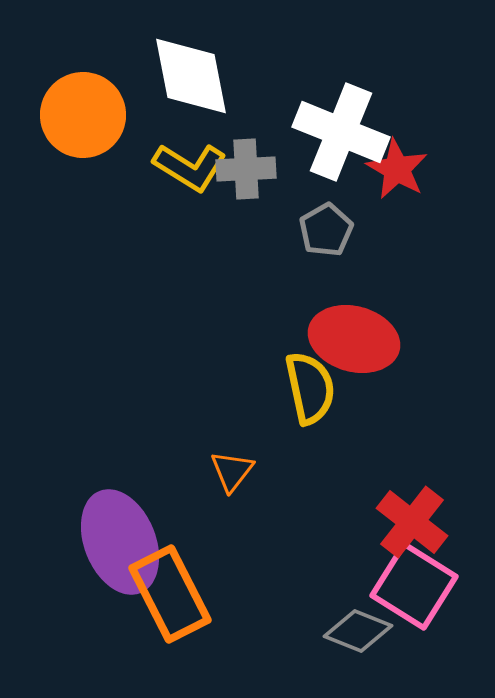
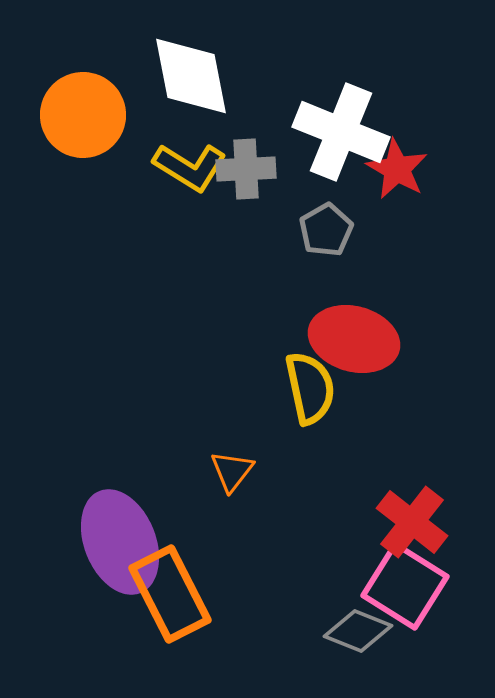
pink square: moved 9 px left
